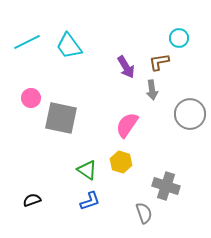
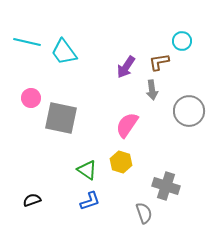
cyan circle: moved 3 px right, 3 px down
cyan line: rotated 40 degrees clockwise
cyan trapezoid: moved 5 px left, 6 px down
purple arrow: rotated 65 degrees clockwise
gray circle: moved 1 px left, 3 px up
